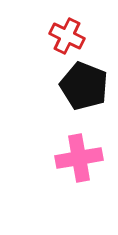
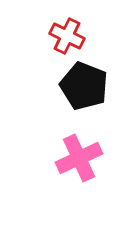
pink cross: rotated 15 degrees counterclockwise
